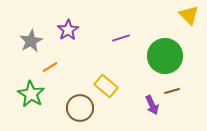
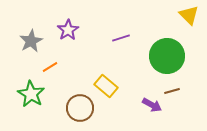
green circle: moved 2 px right
purple arrow: rotated 36 degrees counterclockwise
